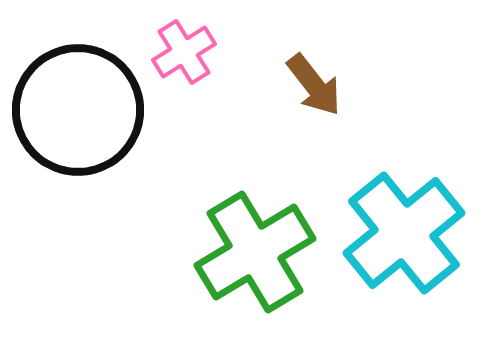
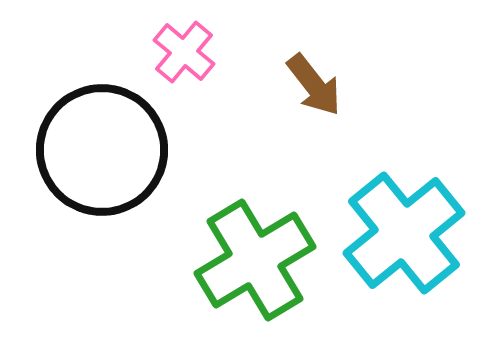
pink cross: rotated 18 degrees counterclockwise
black circle: moved 24 px right, 40 px down
green cross: moved 8 px down
